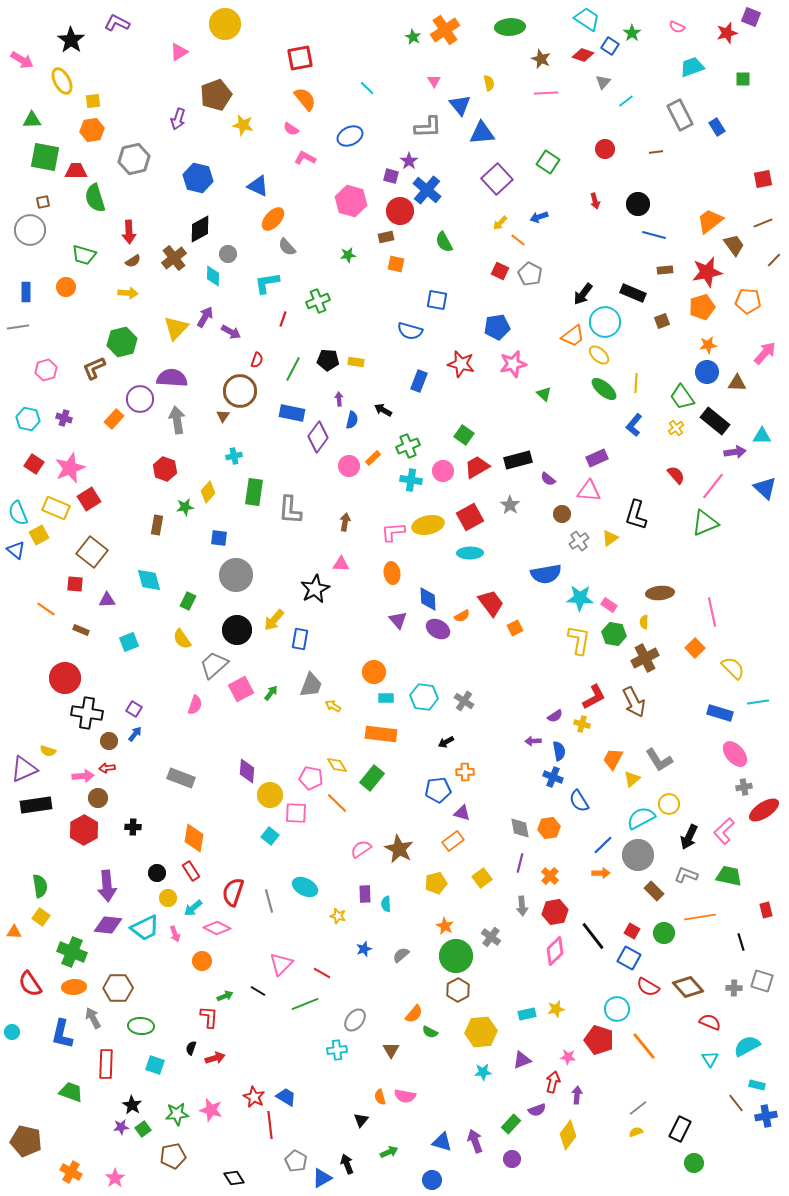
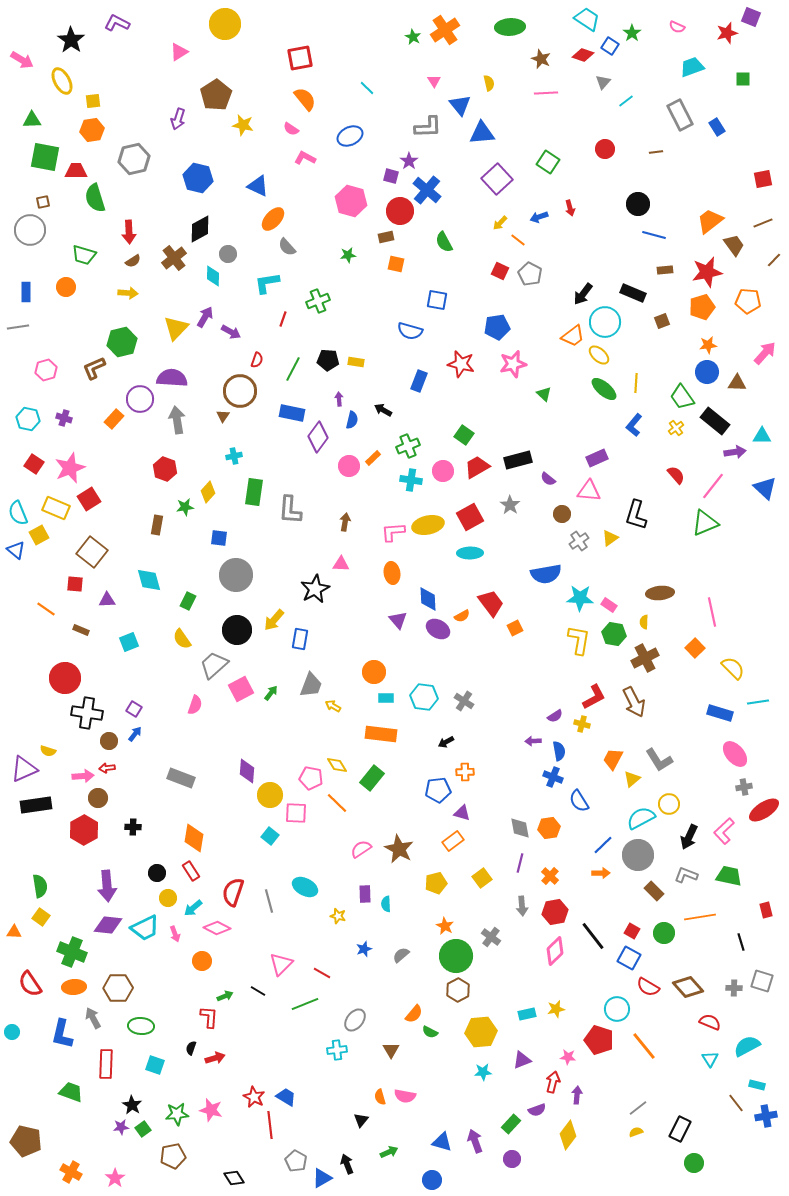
brown pentagon at (216, 95): rotated 12 degrees counterclockwise
red arrow at (595, 201): moved 25 px left, 7 px down
